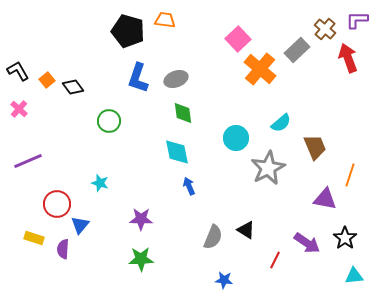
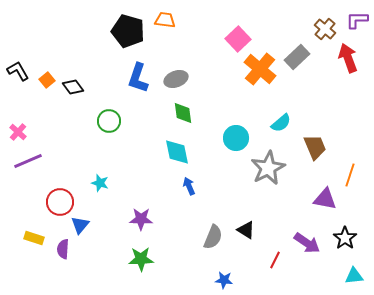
gray rectangle: moved 7 px down
pink cross: moved 1 px left, 23 px down
red circle: moved 3 px right, 2 px up
